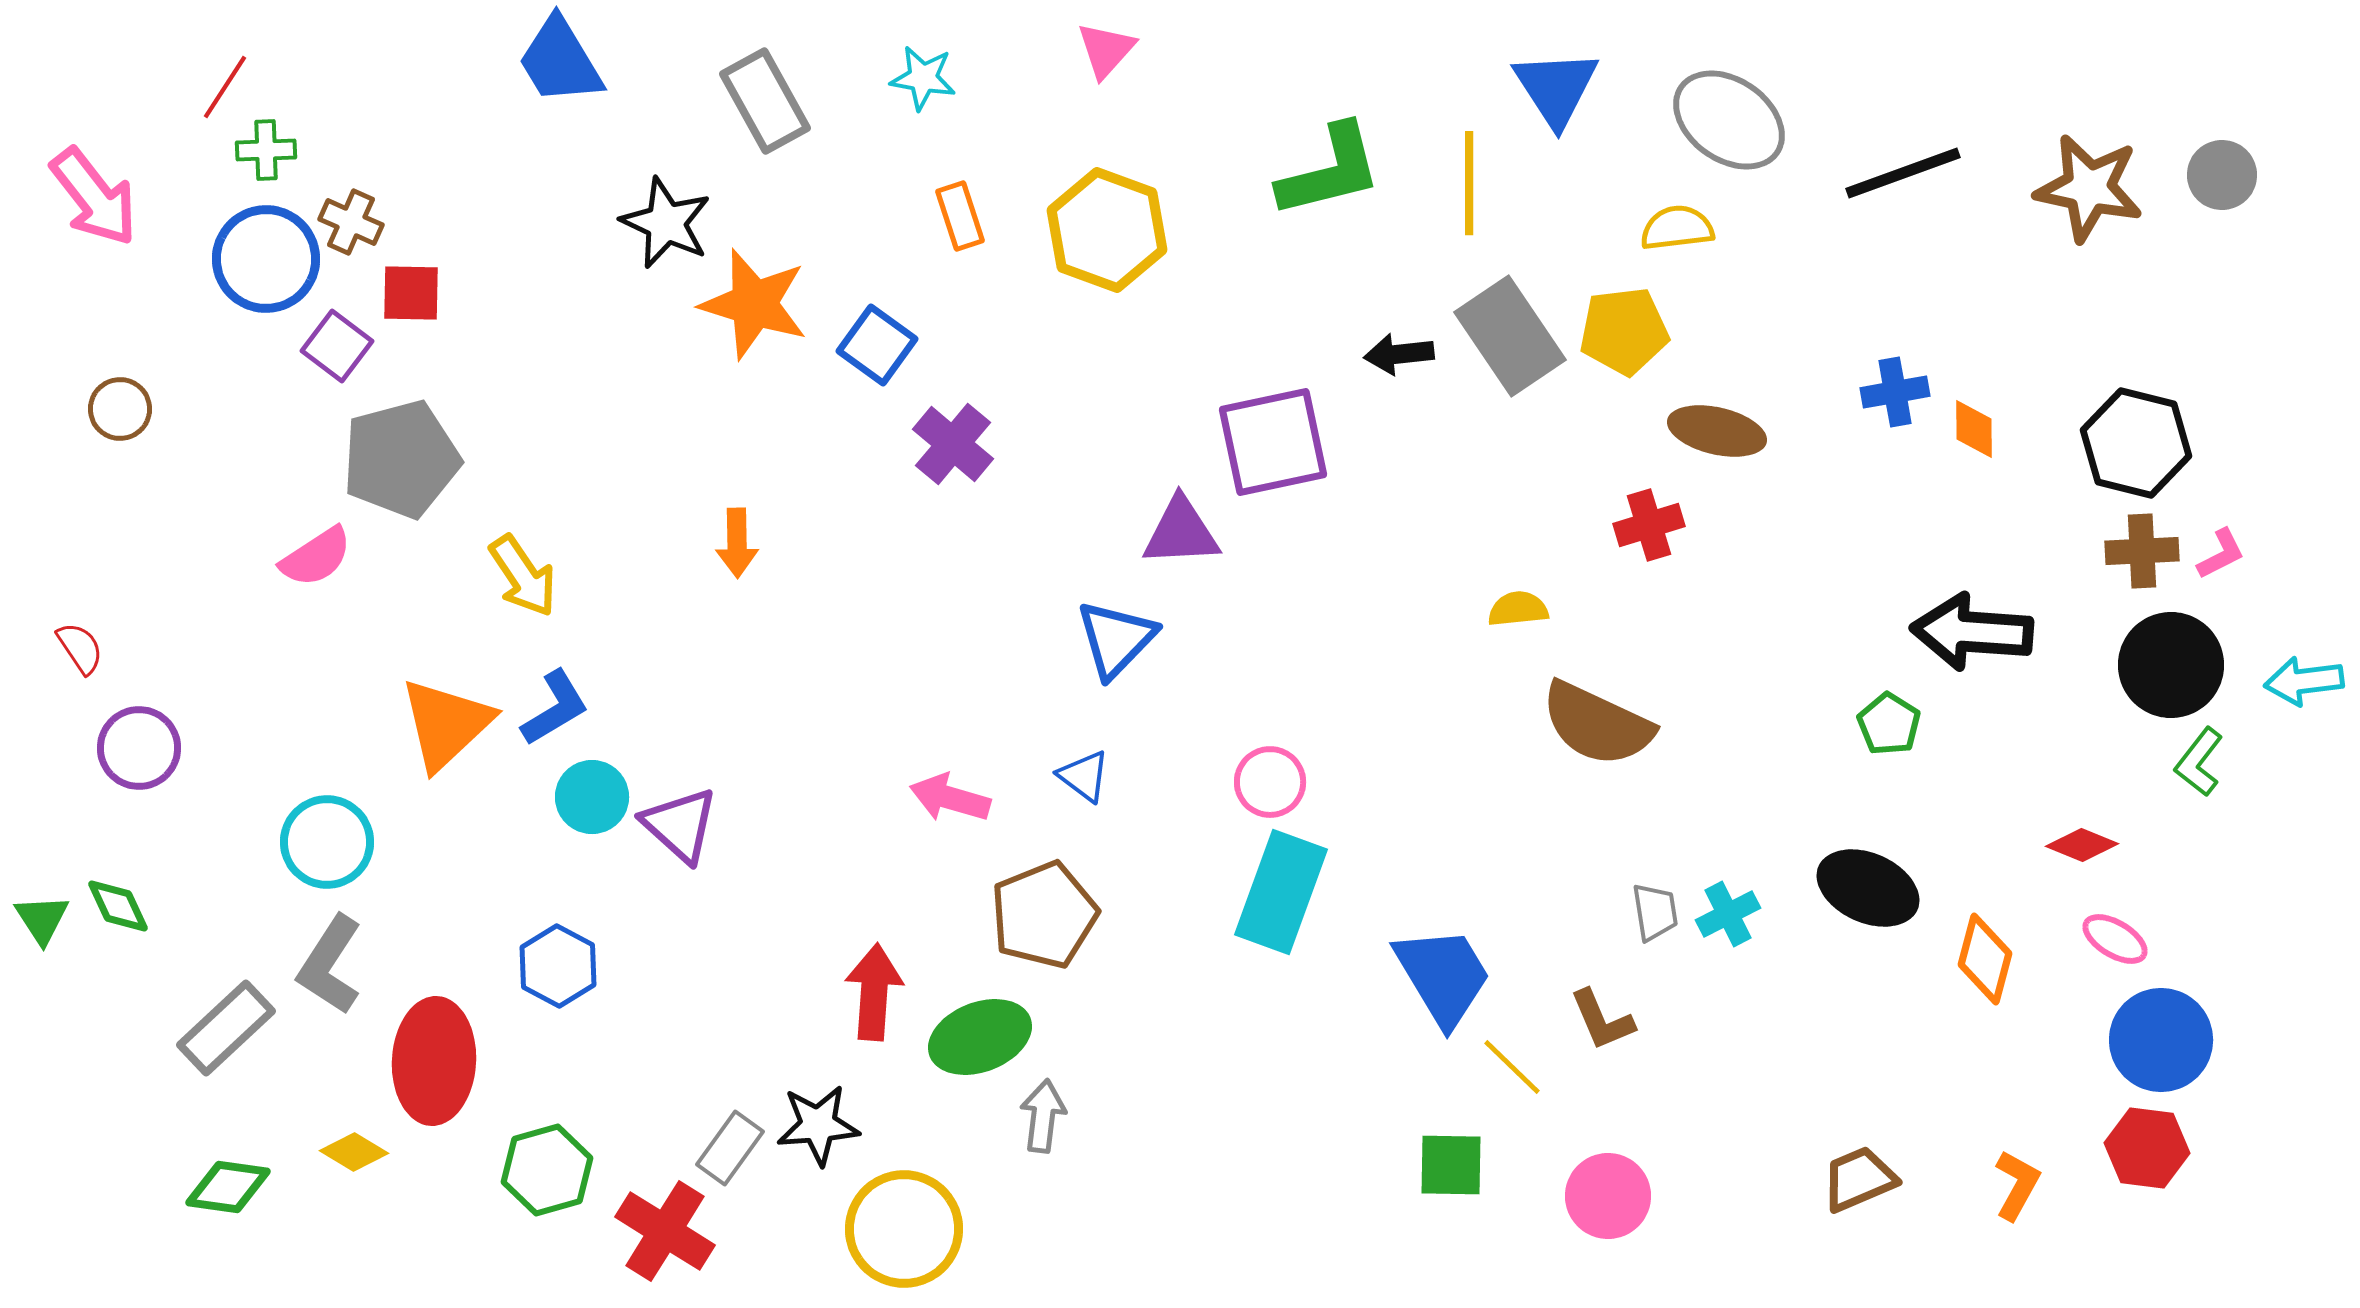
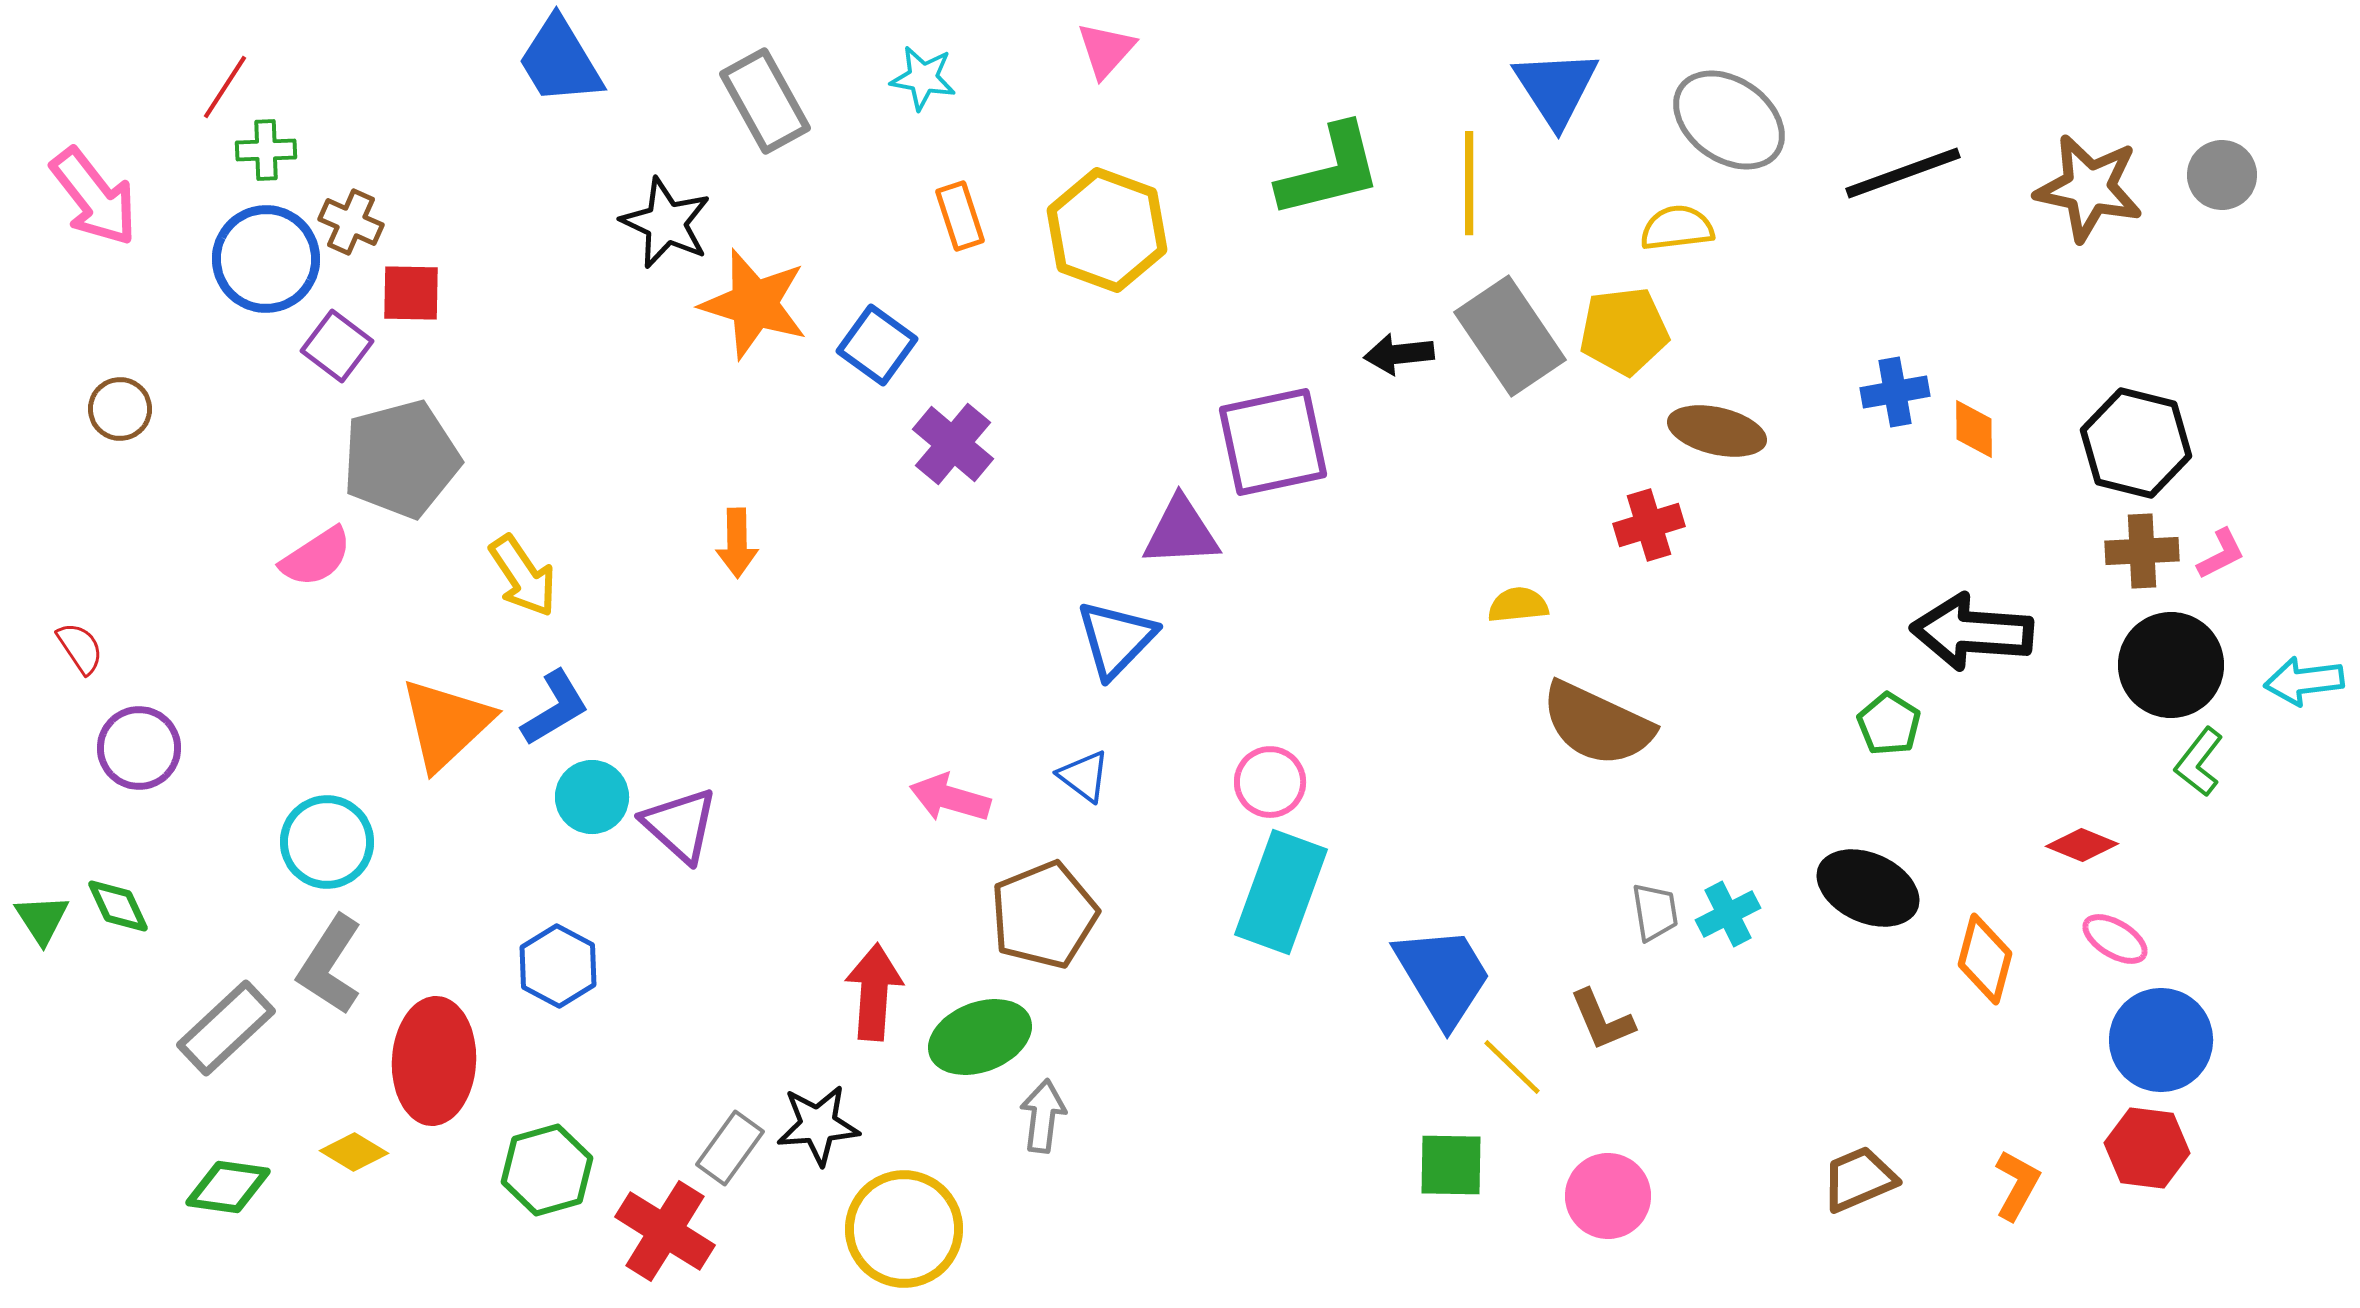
yellow semicircle at (1518, 609): moved 4 px up
